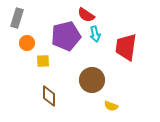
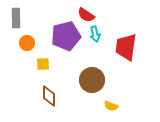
gray rectangle: moved 1 px left; rotated 18 degrees counterclockwise
yellow square: moved 3 px down
